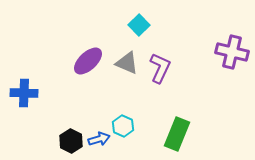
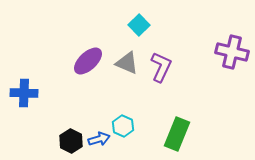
purple L-shape: moved 1 px right, 1 px up
